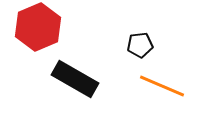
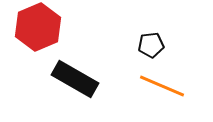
black pentagon: moved 11 px right
